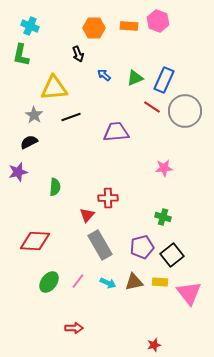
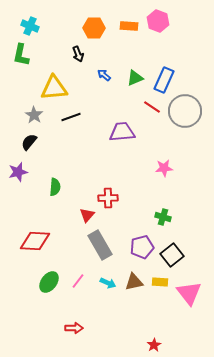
purple trapezoid: moved 6 px right
black semicircle: rotated 24 degrees counterclockwise
red star: rotated 16 degrees counterclockwise
